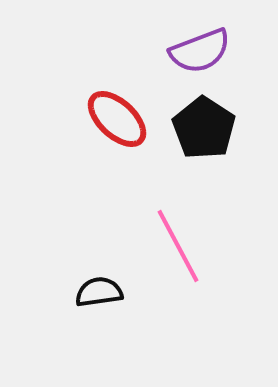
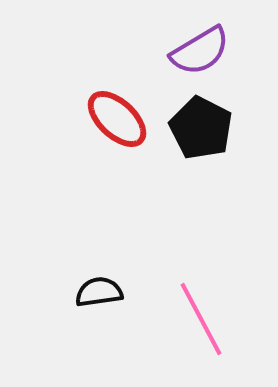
purple semicircle: rotated 10 degrees counterclockwise
black pentagon: moved 3 px left; rotated 6 degrees counterclockwise
pink line: moved 23 px right, 73 px down
